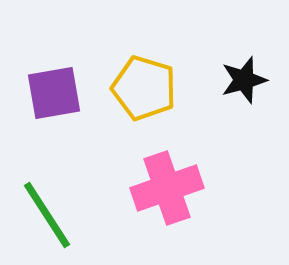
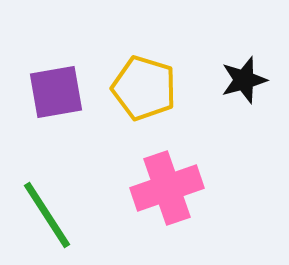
purple square: moved 2 px right, 1 px up
